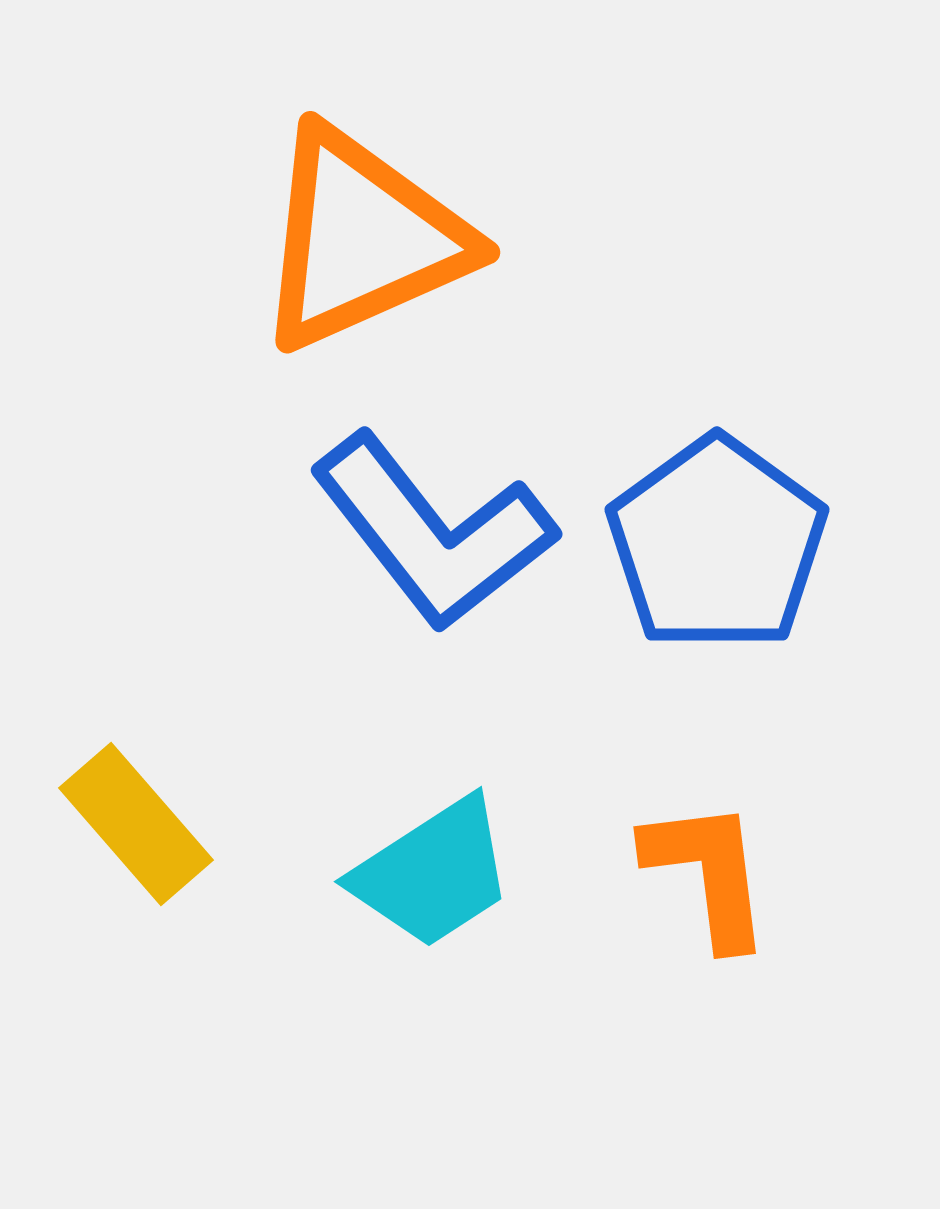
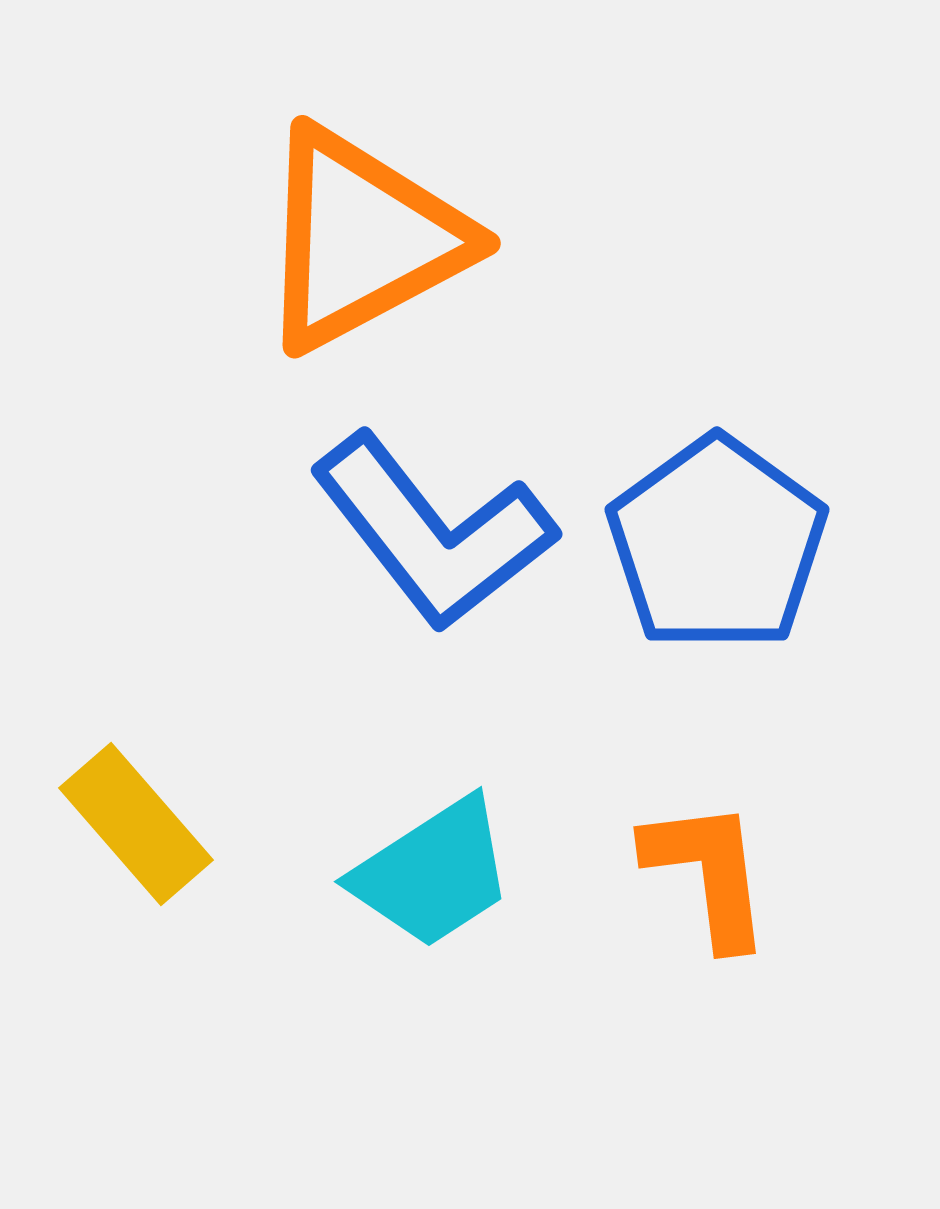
orange triangle: rotated 4 degrees counterclockwise
